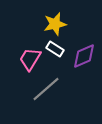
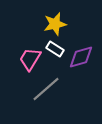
purple diamond: moved 3 px left, 1 px down; rotated 8 degrees clockwise
